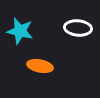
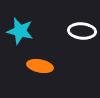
white ellipse: moved 4 px right, 3 px down
